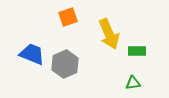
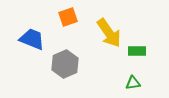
yellow arrow: moved 1 px up; rotated 12 degrees counterclockwise
blue trapezoid: moved 15 px up
